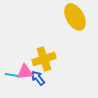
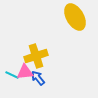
yellow cross: moved 8 px left, 3 px up
cyan line: rotated 16 degrees clockwise
